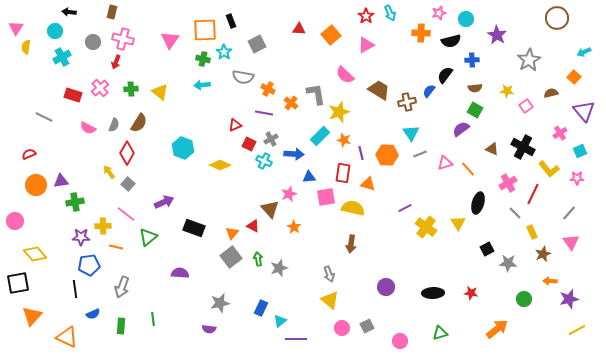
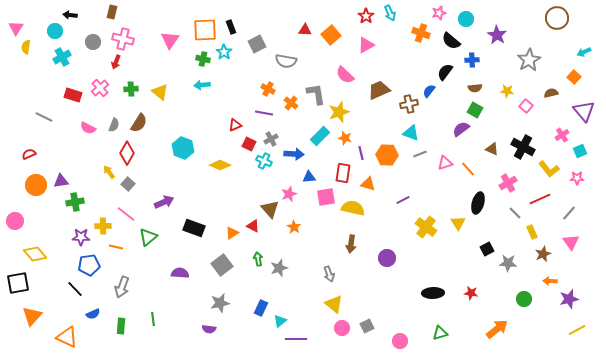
black arrow at (69, 12): moved 1 px right, 3 px down
black rectangle at (231, 21): moved 6 px down
red triangle at (299, 29): moved 6 px right, 1 px down
orange cross at (421, 33): rotated 18 degrees clockwise
black semicircle at (451, 41): rotated 54 degrees clockwise
black semicircle at (445, 75): moved 3 px up
gray semicircle at (243, 77): moved 43 px right, 16 px up
brown trapezoid at (379, 90): rotated 55 degrees counterclockwise
brown cross at (407, 102): moved 2 px right, 2 px down
pink square at (526, 106): rotated 16 degrees counterclockwise
cyan triangle at (411, 133): rotated 36 degrees counterclockwise
pink cross at (560, 133): moved 2 px right, 2 px down
orange star at (344, 140): moved 1 px right, 2 px up
red line at (533, 194): moved 7 px right, 5 px down; rotated 40 degrees clockwise
purple line at (405, 208): moved 2 px left, 8 px up
orange triangle at (232, 233): rotated 16 degrees clockwise
gray square at (231, 257): moved 9 px left, 8 px down
purple circle at (386, 287): moved 1 px right, 29 px up
black line at (75, 289): rotated 36 degrees counterclockwise
yellow triangle at (330, 300): moved 4 px right, 4 px down
